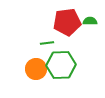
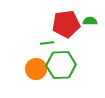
red pentagon: moved 1 px left, 2 px down
